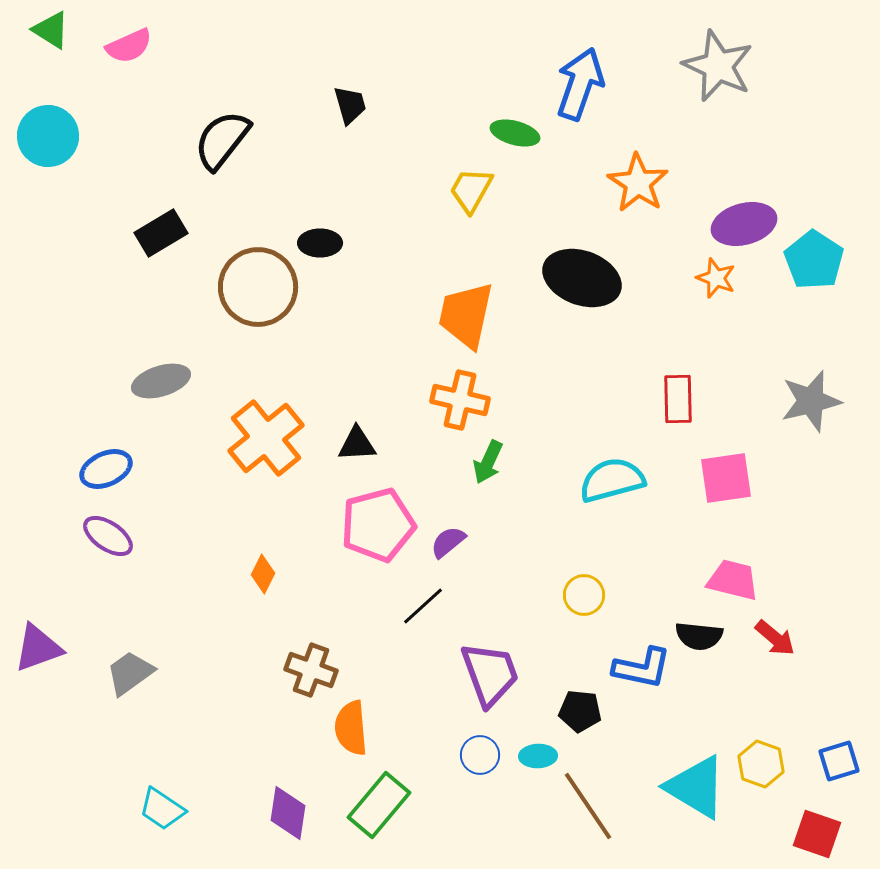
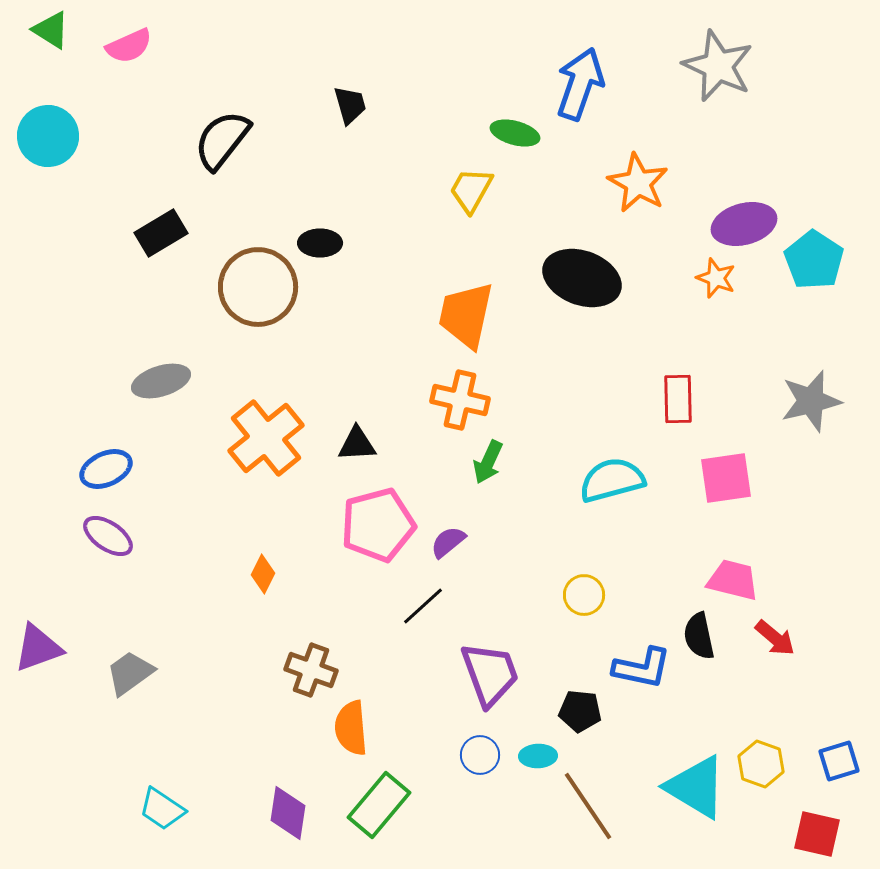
orange star at (638, 183): rotated 4 degrees counterclockwise
black semicircle at (699, 636): rotated 72 degrees clockwise
red square at (817, 834): rotated 6 degrees counterclockwise
